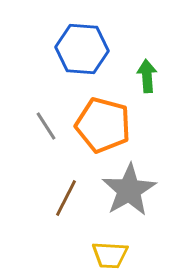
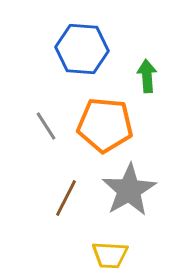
orange pentagon: moved 2 px right; rotated 10 degrees counterclockwise
